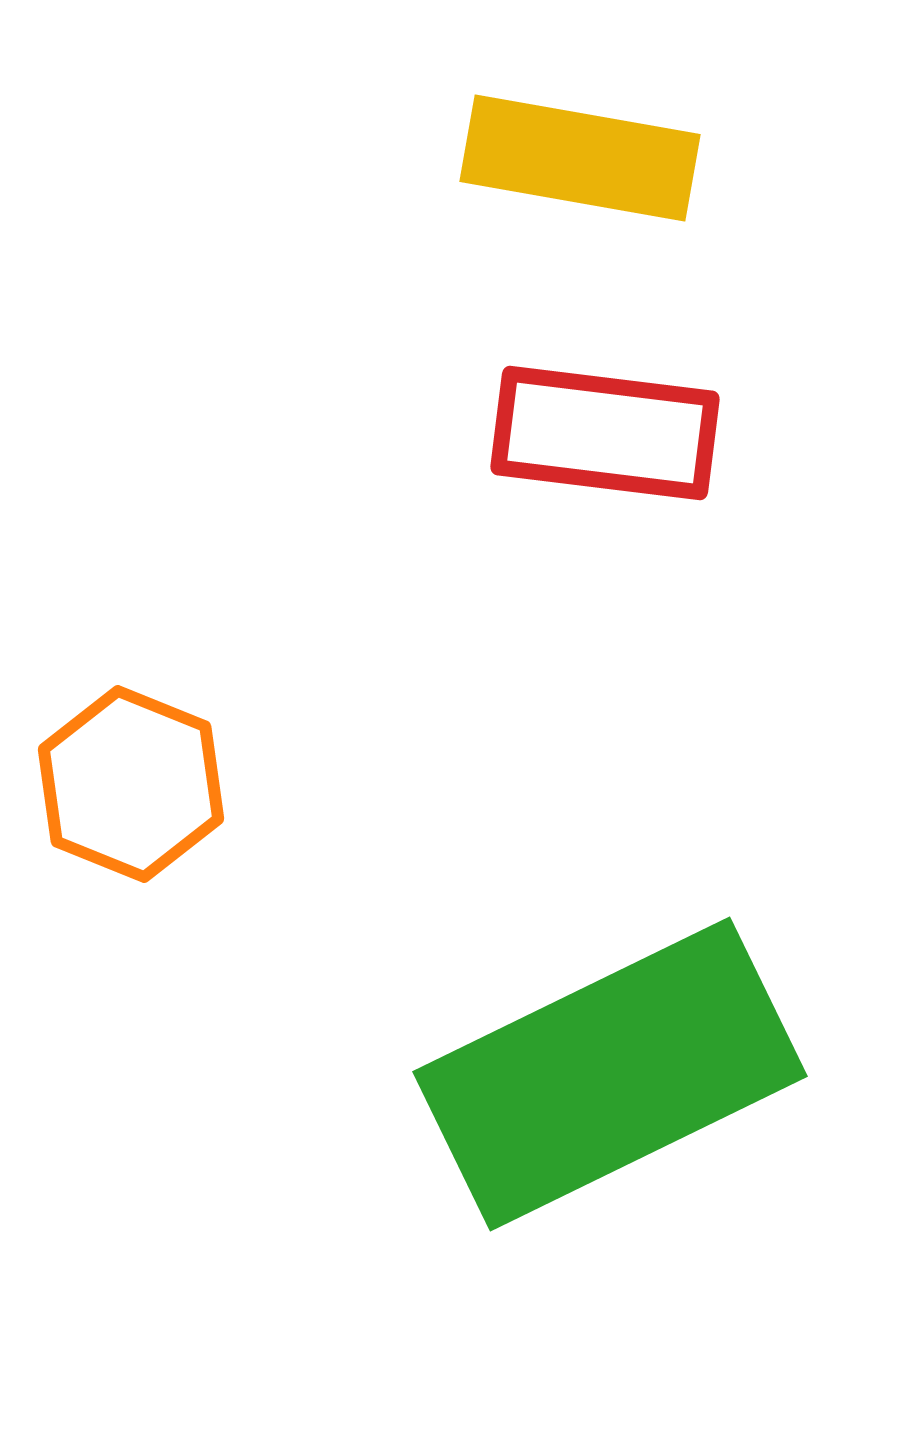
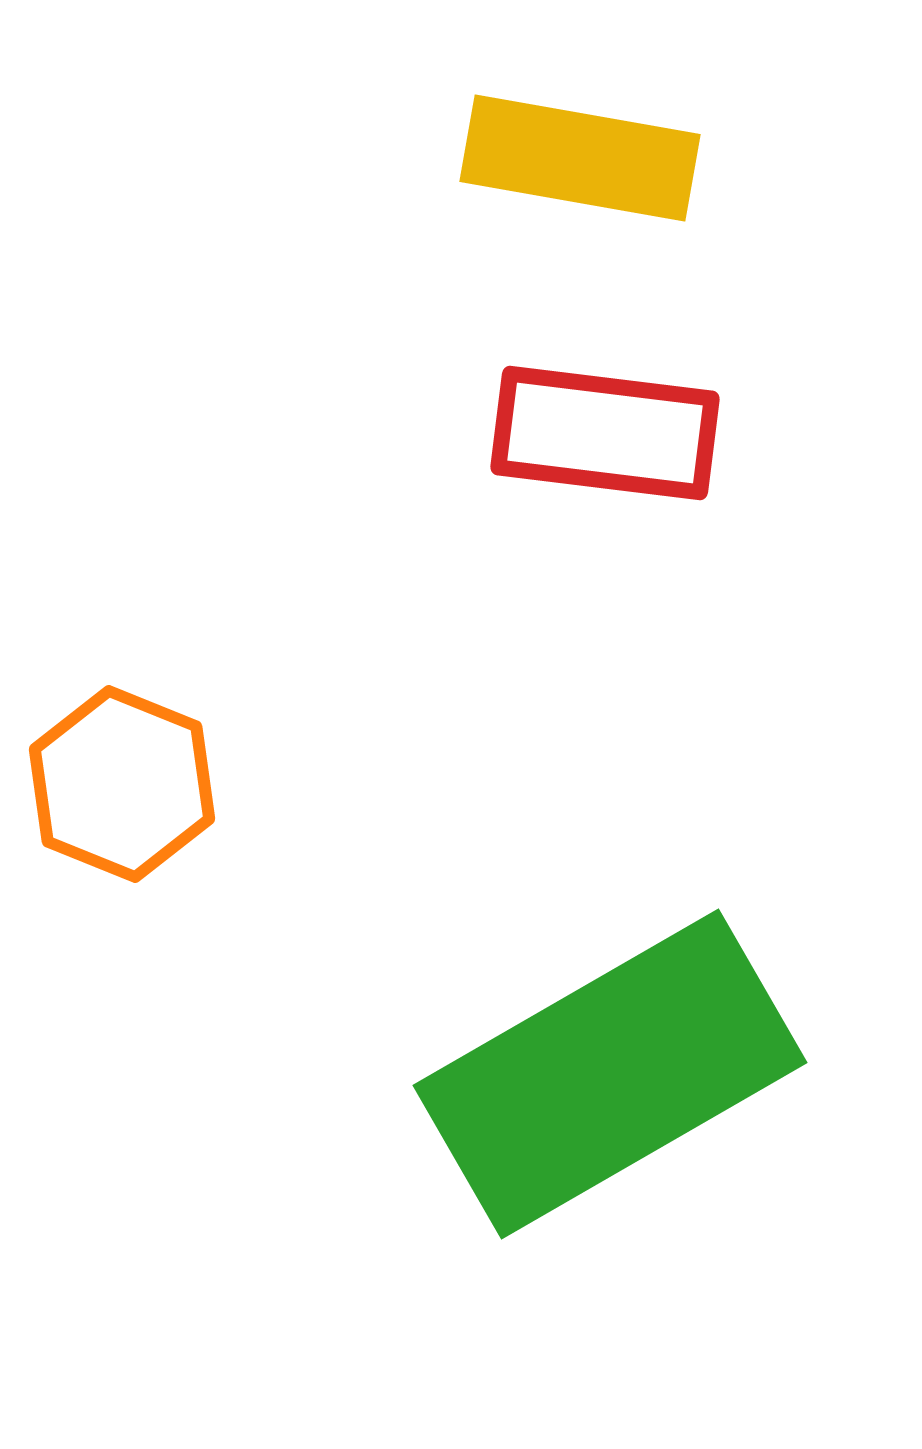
orange hexagon: moved 9 px left
green rectangle: rotated 4 degrees counterclockwise
